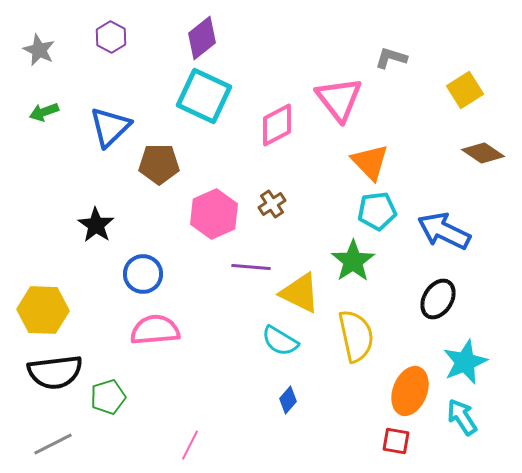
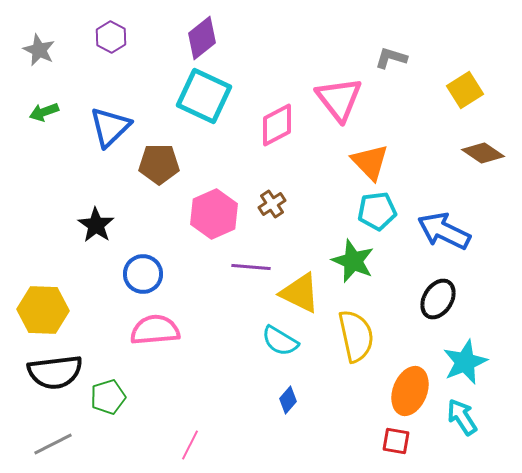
green star: rotated 15 degrees counterclockwise
